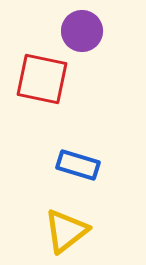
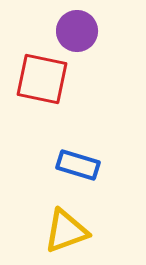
purple circle: moved 5 px left
yellow triangle: rotated 18 degrees clockwise
